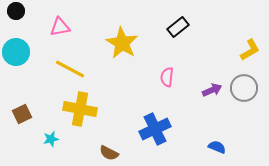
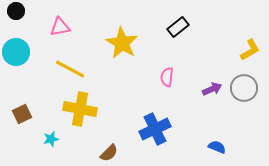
purple arrow: moved 1 px up
brown semicircle: rotated 72 degrees counterclockwise
